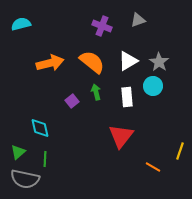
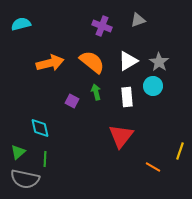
purple square: rotated 24 degrees counterclockwise
